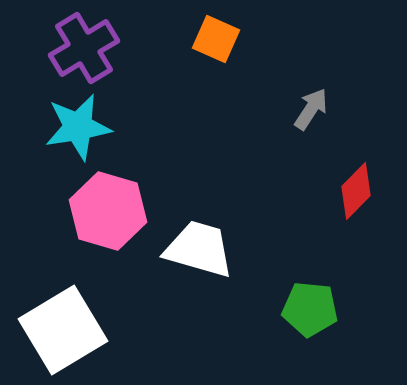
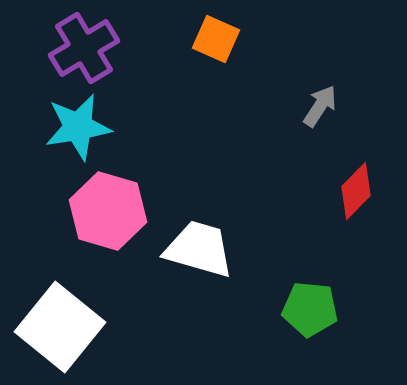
gray arrow: moved 9 px right, 3 px up
white square: moved 3 px left, 3 px up; rotated 20 degrees counterclockwise
